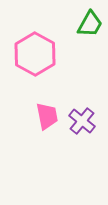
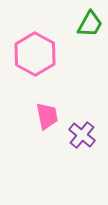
purple cross: moved 14 px down
